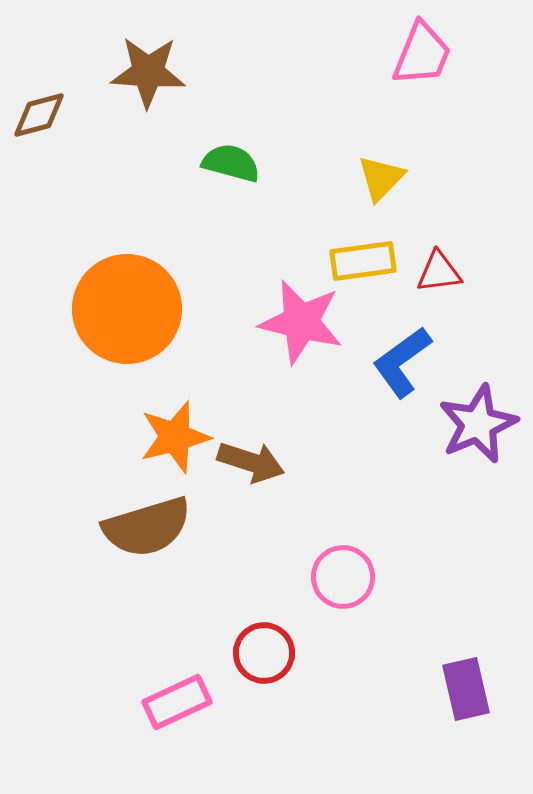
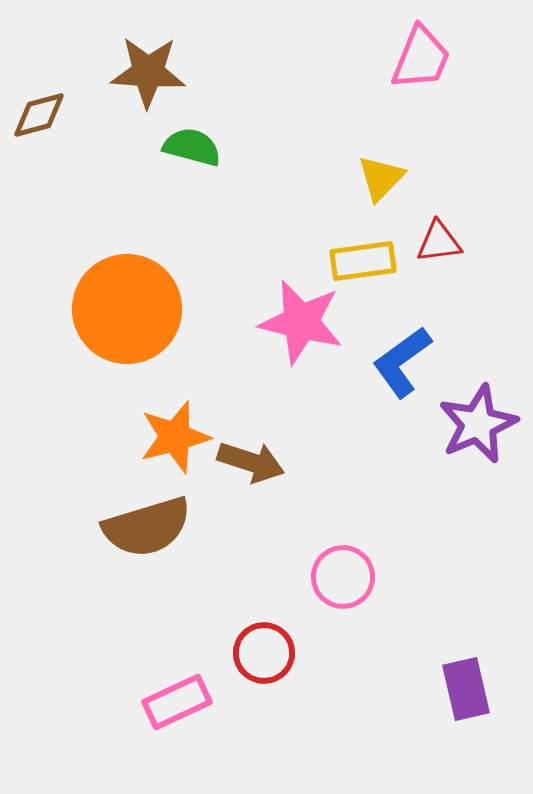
pink trapezoid: moved 1 px left, 4 px down
green semicircle: moved 39 px left, 16 px up
red triangle: moved 30 px up
